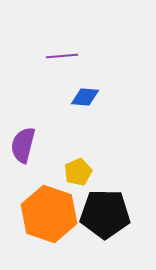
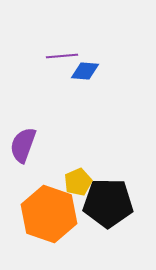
blue diamond: moved 26 px up
purple semicircle: rotated 6 degrees clockwise
yellow pentagon: moved 10 px down
black pentagon: moved 3 px right, 11 px up
